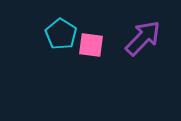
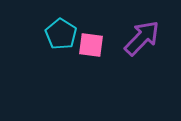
purple arrow: moved 1 px left
